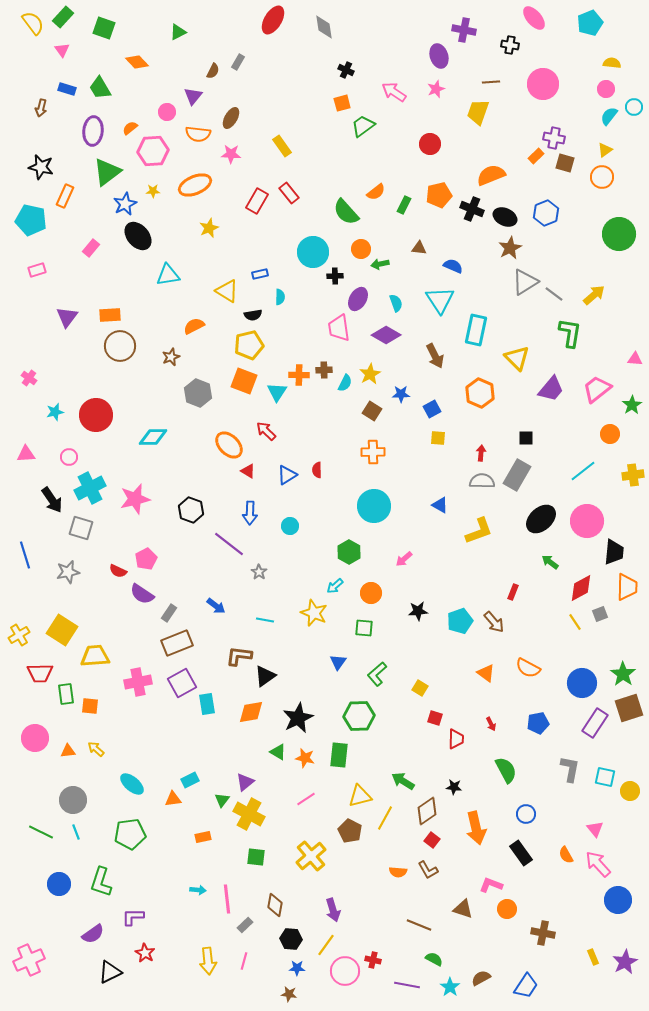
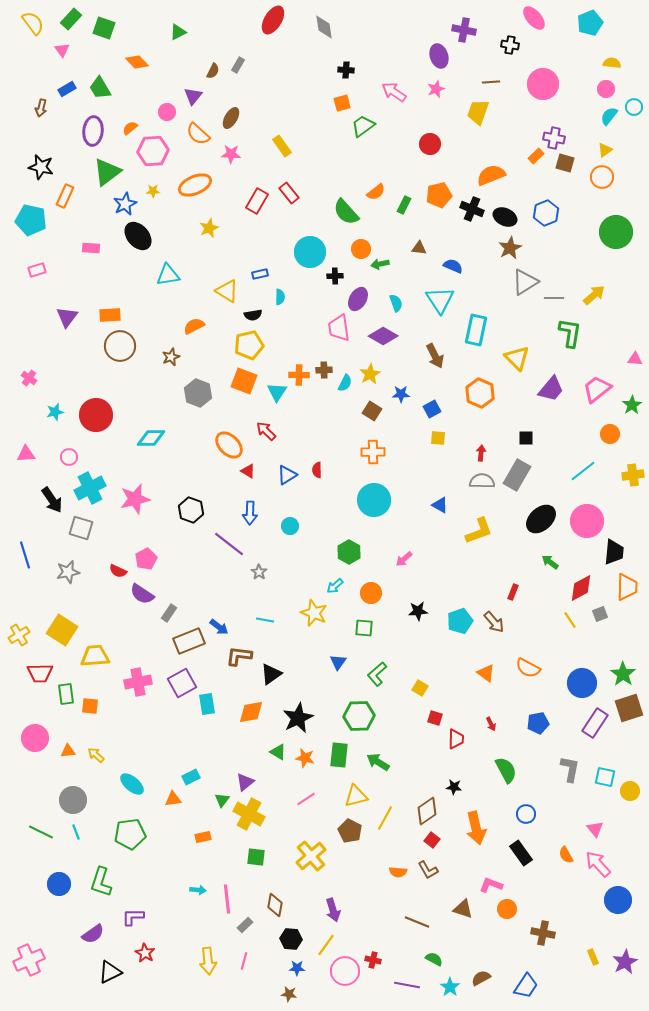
green rectangle at (63, 17): moved 8 px right, 2 px down
gray rectangle at (238, 62): moved 3 px down
black cross at (346, 70): rotated 21 degrees counterclockwise
blue rectangle at (67, 89): rotated 48 degrees counterclockwise
orange semicircle at (198, 134): rotated 35 degrees clockwise
green circle at (619, 234): moved 3 px left, 2 px up
pink rectangle at (91, 248): rotated 54 degrees clockwise
cyan circle at (313, 252): moved 3 px left
gray line at (554, 294): moved 4 px down; rotated 36 degrees counterclockwise
purple diamond at (386, 335): moved 3 px left, 1 px down
cyan diamond at (153, 437): moved 2 px left, 1 px down
cyan circle at (374, 506): moved 6 px up
blue arrow at (216, 606): moved 3 px right, 21 px down
yellow line at (575, 622): moved 5 px left, 2 px up
brown rectangle at (177, 643): moved 12 px right, 2 px up
black triangle at (265, 676): moved 6 px right, 2 px up
yellow arrow at (96, 749): moved 6 px down
cyan rectangle at (190, 780): moved 1 px right, 3 px up
green arrow at (403, 781): moved 25 px left, 19 px up
yellow triangle at (360, 796): moved 4 px left
brown line at (419, 925): moved 2 px left, 3 px up
